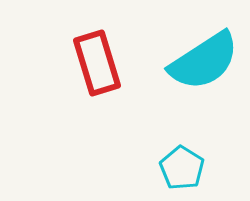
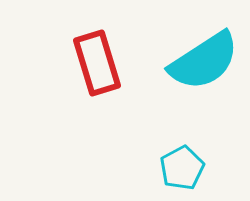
cyan pentagon: rotated 12 degrees clockwise
